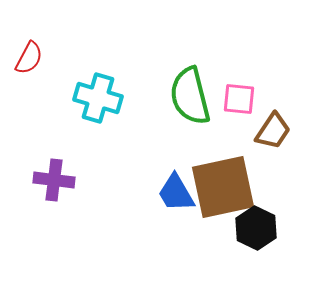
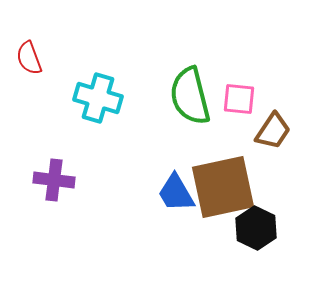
red semicircle: rotated 132 degrees clockwise
